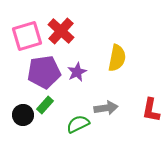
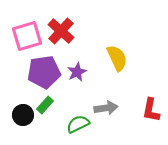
yellow semicircle: rotated 36 degrees counterclockwise
